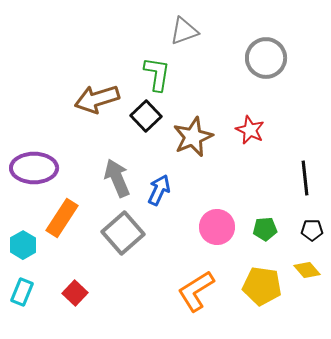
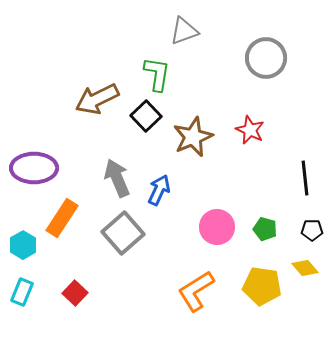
brown arrow: rotated 9 degrees counterclockwise
green pentagon: rotated 20 degrees clockwise
yellow diamond: moved 2 px left, 2 px up
